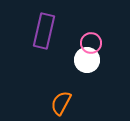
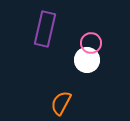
purple rectangle: moved 1 px right, 2 px up
